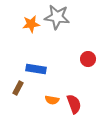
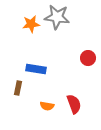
red circle: moved 1 px up
brown rectangle: rotated 16 degrees counterclockwise
orange semicircle: moved 5 px left, 6 px down
